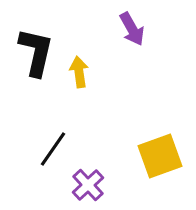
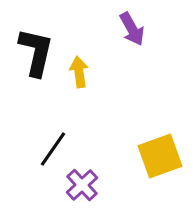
purple cross: moved 6 px left
